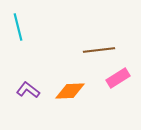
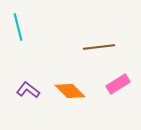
brown line: moved 3 px up
pink rectangle: moved 6 px down
orange diamond: rotated 48 degrees clockwise
